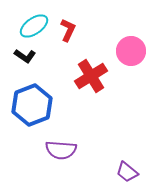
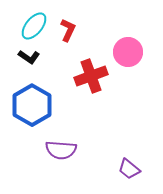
cyan ellipse: rotated 16 degrees counterclockwise
pink circle: moved 3 px left, 1 px down
black L-shape: moved 4 px right, 1 px down
red cross: rotated 12 degrees clockwise
blue hexagon: rotated 9 degrees counterclockwise
purple trapezoid: moved 2 px right, 3 px up
